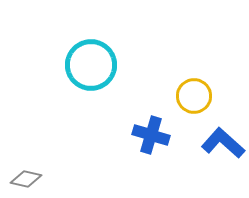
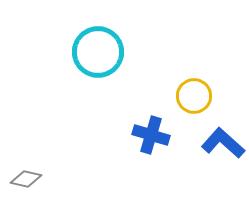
cyan circle: moved 7 px right, 13 px up
